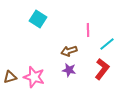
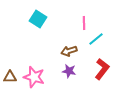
pink line: moved 4 px left, 7 px up
cyan line: moved 11 px left, 5 px up
purple star: moved 1 px down
brown triangle: rotated 16 degrees clockwise
